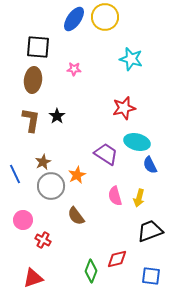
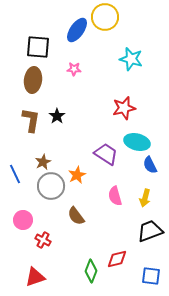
blue ellipse: moved 3 px right, 11 px down
yellow arrow: moved 6 px right
red triangle: moved 2 px right, 1 px up
